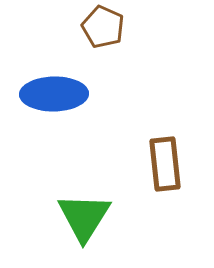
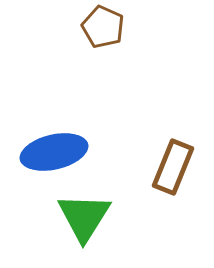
blue ellipse: moved 58 px down; rotated 12 degrees counterclockwise
brown rectangle: moved 8 px right, 3 px down; rotated 28 degrees clockwise
